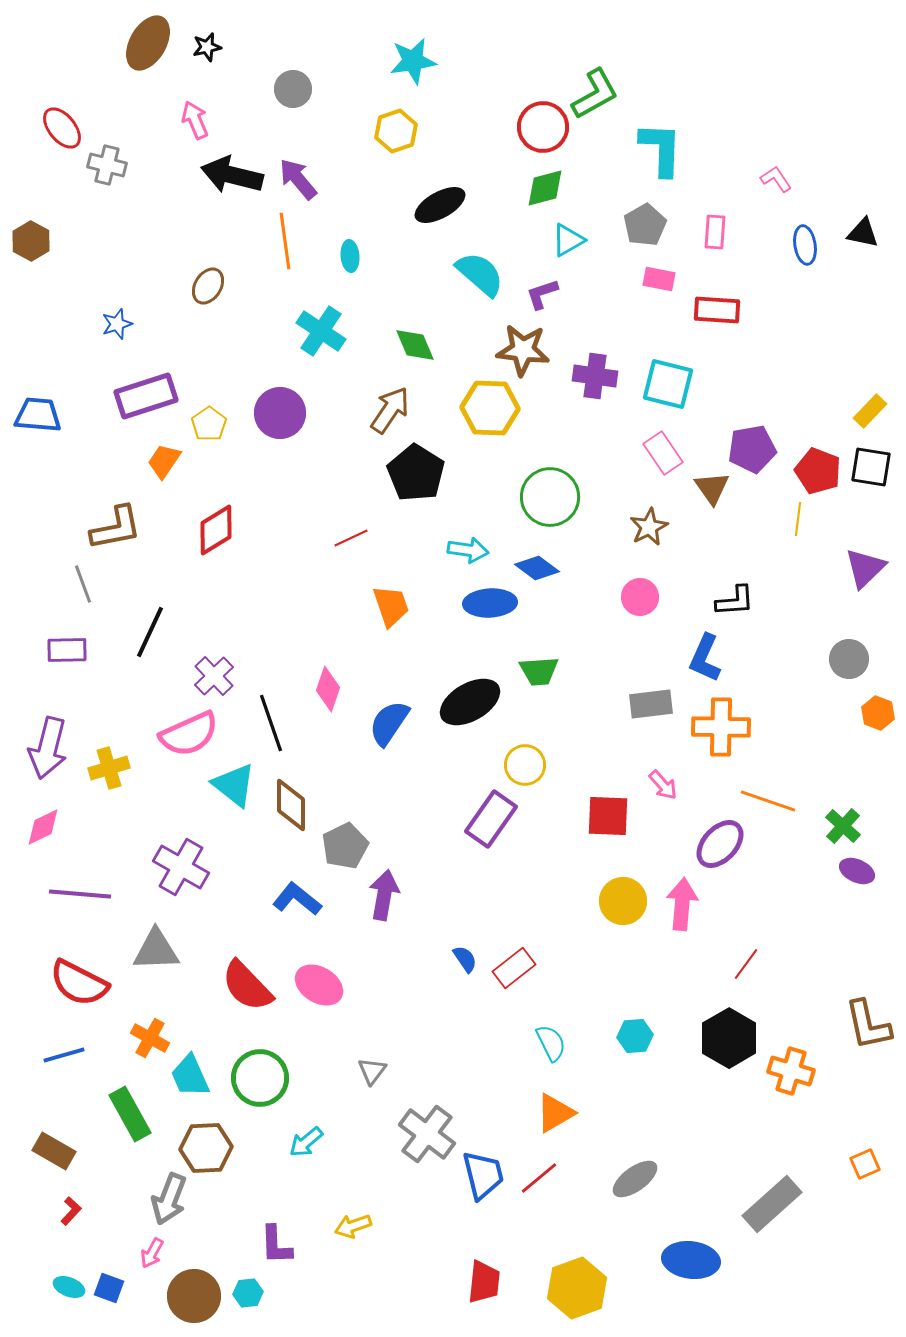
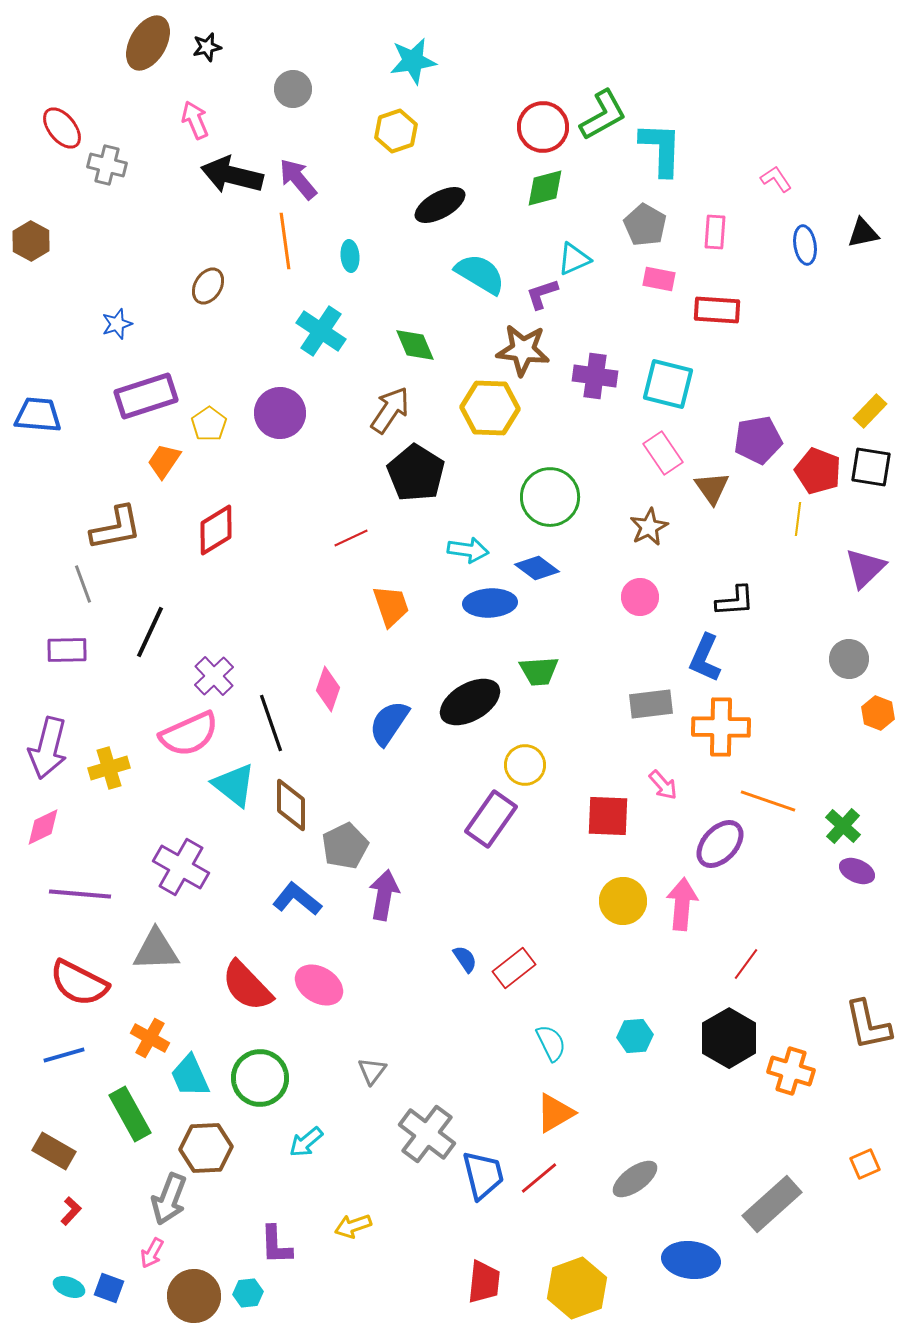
green L-shape at (595, 94): moved 8 px right, 21 px down
gray pentagon at (645, 225): rotated 12 degrees counterclockwise
black triangle at (863, 233): rotated 24 degrees counterclockwise
cyan triangle at (568, 240): moved 6 px right, 19 px down; rotated 6 degrees clockwise
cyan semicircle at (480, 274): rotated 10 degrees counterclockwise
purple pentagon at (752, 449): moved 6 px right, 9 px up
